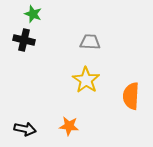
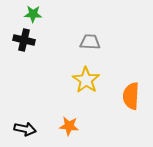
green star: rotated 18 degrees counterclockwise
